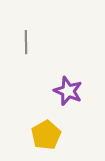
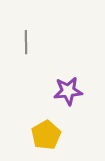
purple star: rotated 28 degrees counterclockwise
